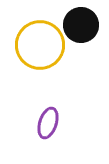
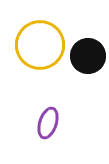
black circle: moved 7 px right, 31 px down
